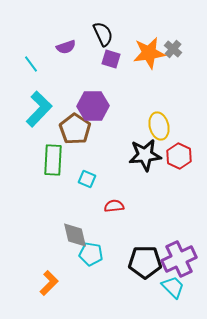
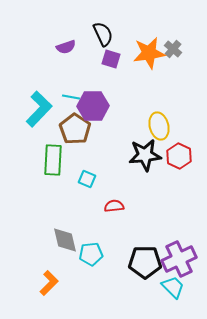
cyan line: moved 40 px right, 33 px down; rotated 42 degrees counterclockwise
gray diamond: moved 10 px left, 5 px down
cyan pentagon: rotated 15 degrees counterclockwise
